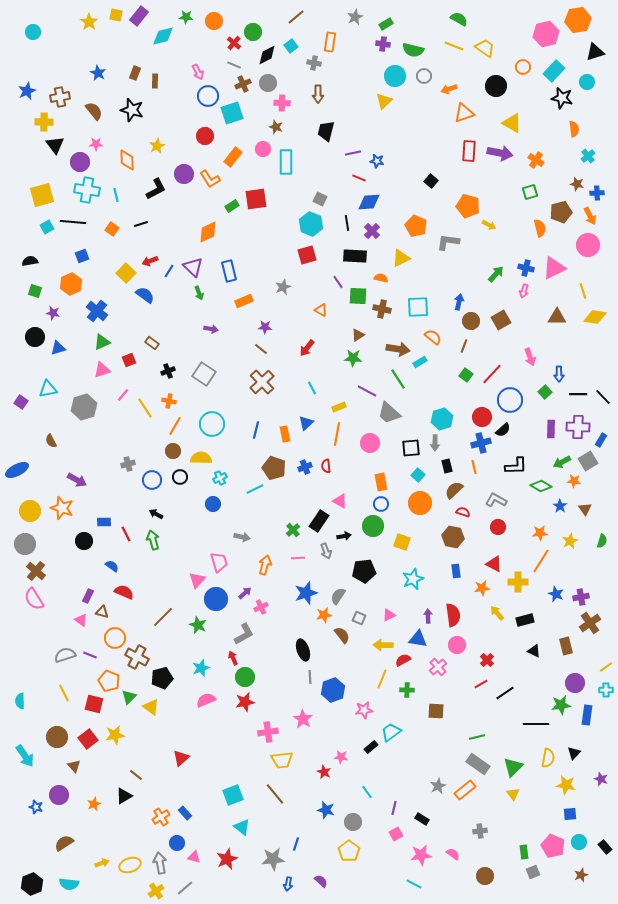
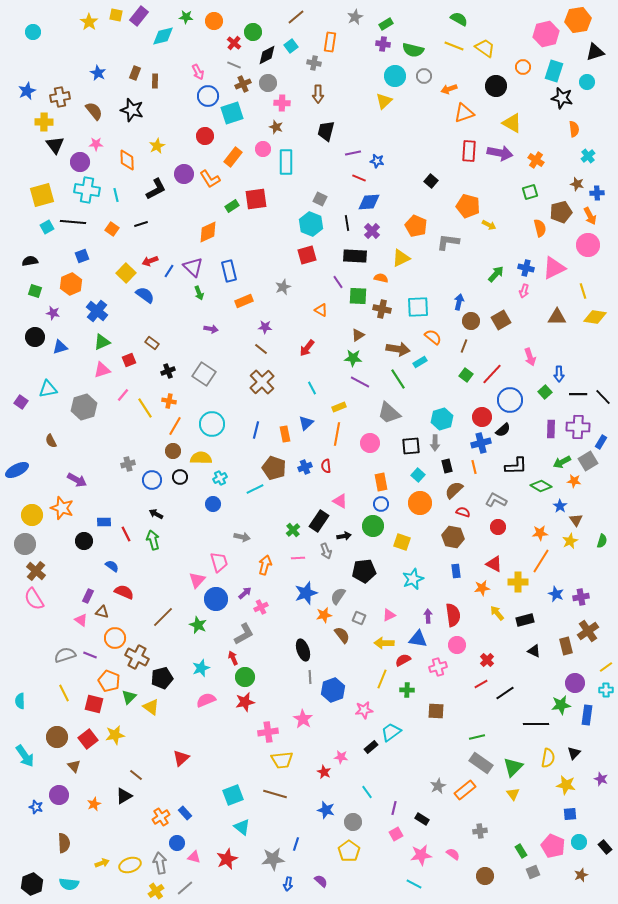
cyan rectangle at (554, 71): rotated 25 degrees counterclockwise
blue triangle at (58, 348): moved 2 px right, 1 px up
purple line at (367, 391): moved 7 px left, 9 px up
blue rectangle at (601, 440): moved 2 px down
black square at (411, 448): moved 2 px up
brown triangle at (585, 509): moved 9 px left, 11 px down
yellow circle at (30, 511): moved 2 px right, 4 px down
brown cross at (590, 623): moved 2 px left, 8 px down
yellow arrow at (383, 645): moved 1 px right, 2 px up
pink cross at (438, 667): rotated 24 degrees clockwise
gray rectangle at (478, 764): moved 3 px right, 1 px up
brown line at (275, 794): rotated 35 degrees counterclockwise
brown semicircle at (64, 843): rotated 120 degrees clockwise
green rectangle at (524, 852): moved 3 px left, 1 px up; rotated 24 degrees counterclockwise
